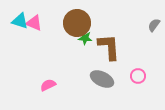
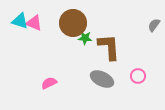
brown circle: moved 4 px left
pink semicircle: moved 1 px right, 2 px up
